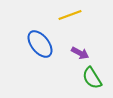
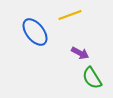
blue ellipse: moved 5 px left, 12 px up
